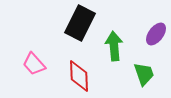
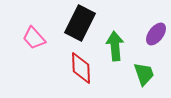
green arrow: moved 1 px right
pink trapezoid: moved 26 px up
red diamond: moved 2 px right, 8 px up
